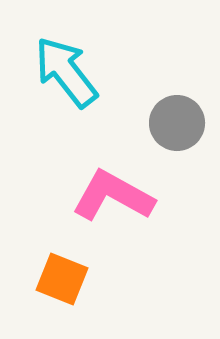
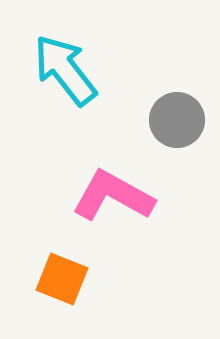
cyan arrow: moved 1 px left, 2 px up
gray circle: moved 3 px up
